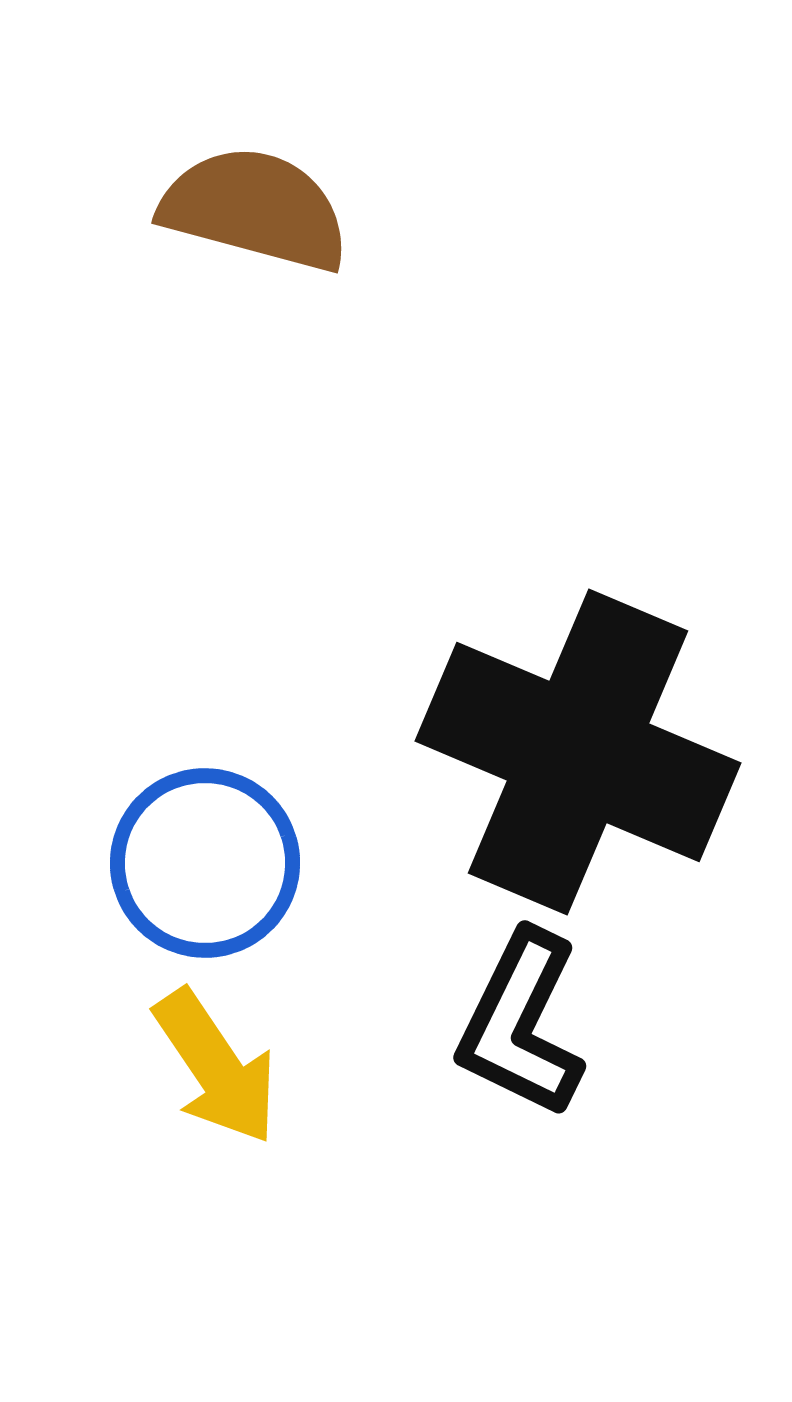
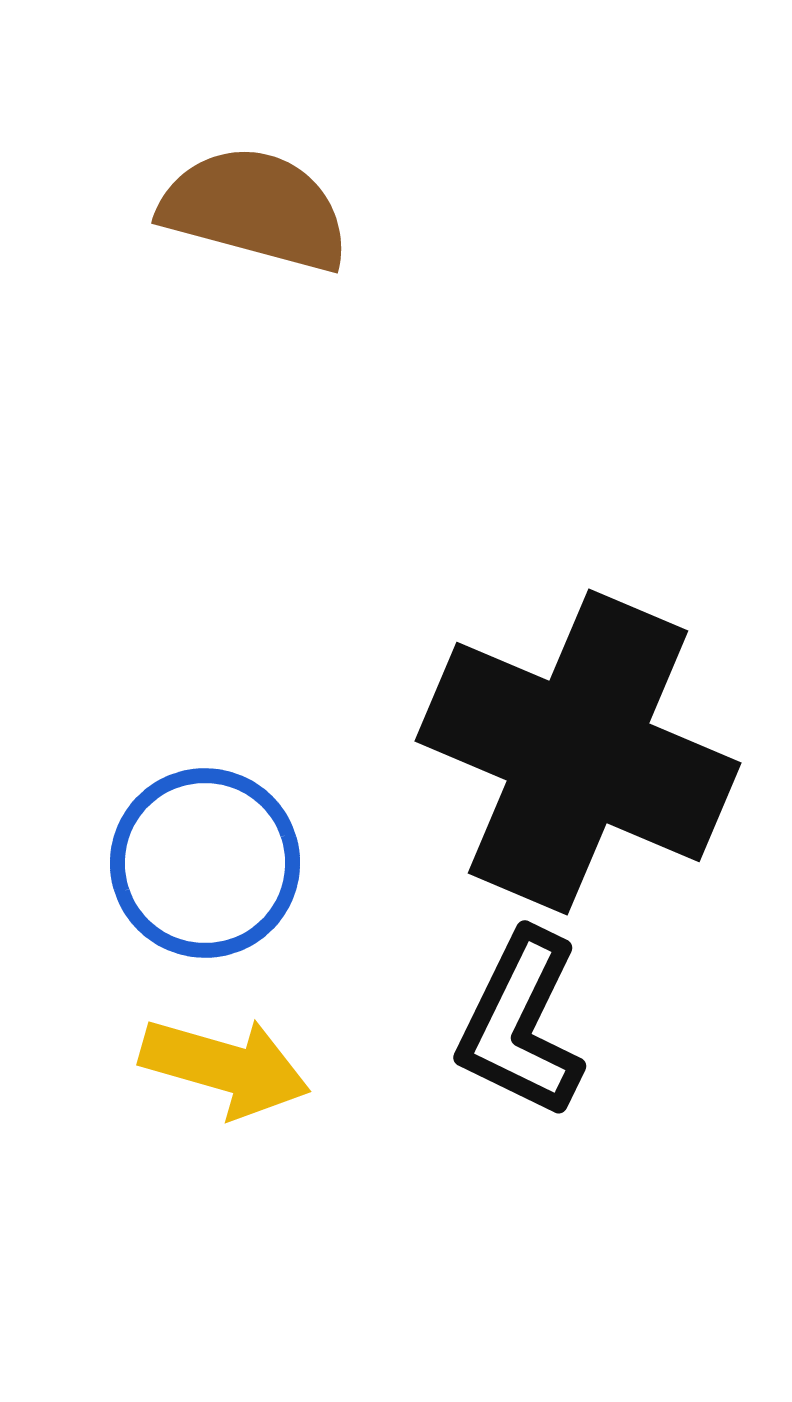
yellow arrow: moved 9 px right; rotated 40 degrees counterclockwise
